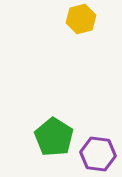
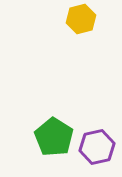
purple hexagon: moved 1 px left, 7 px up; rotated 20 degrees counterclockwise
